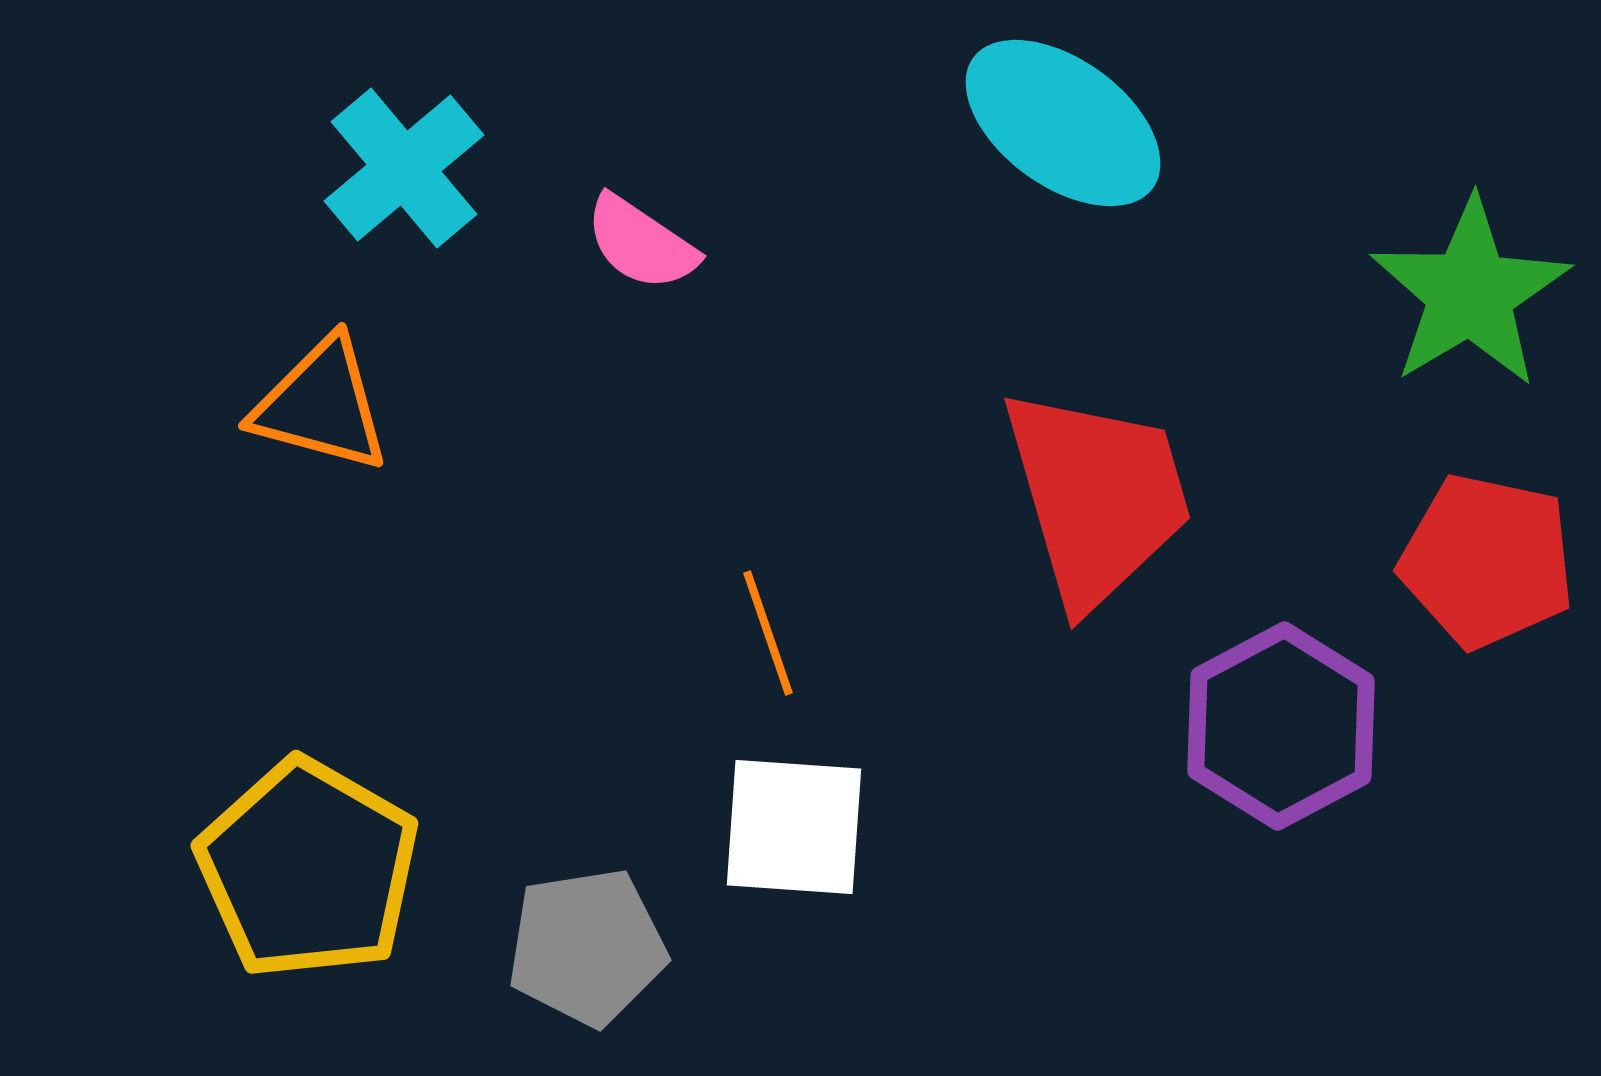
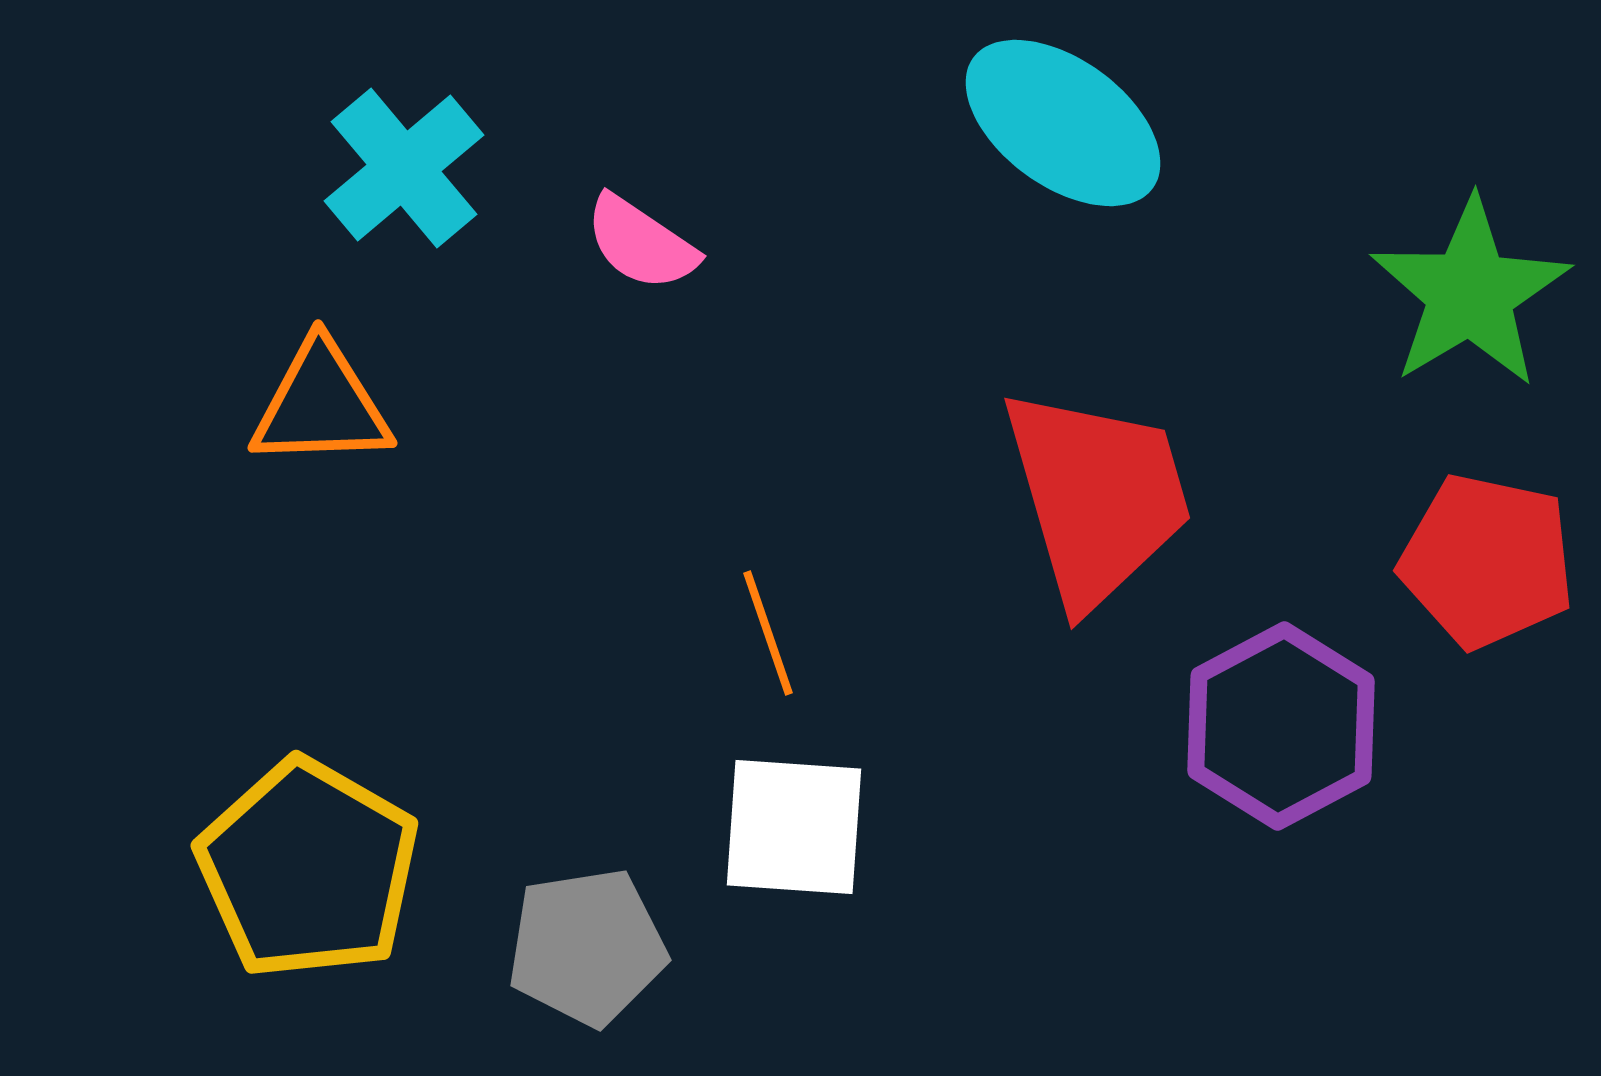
orange triangle: rotated 17 degrees counterclockwise
